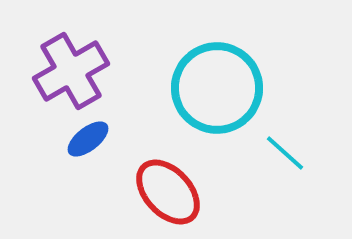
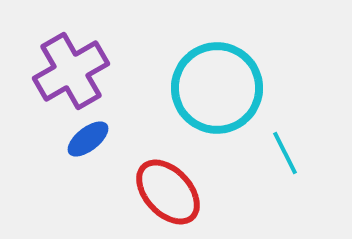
cyan line: rotated 21 degrees clockwise
